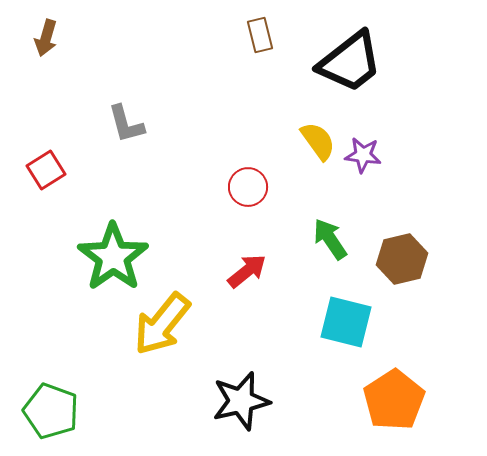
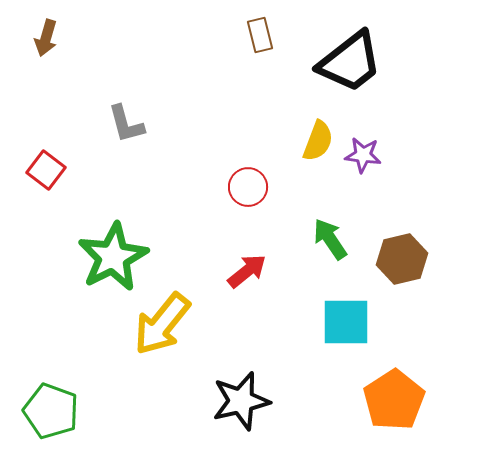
yellow semicircle: rotated 57 degrees clockwise
red square: rotated 21 degrees counterclockwise
green star: rotated 8 degrees clockwise
cyan square: rotated 14 degrees counterclockwise
